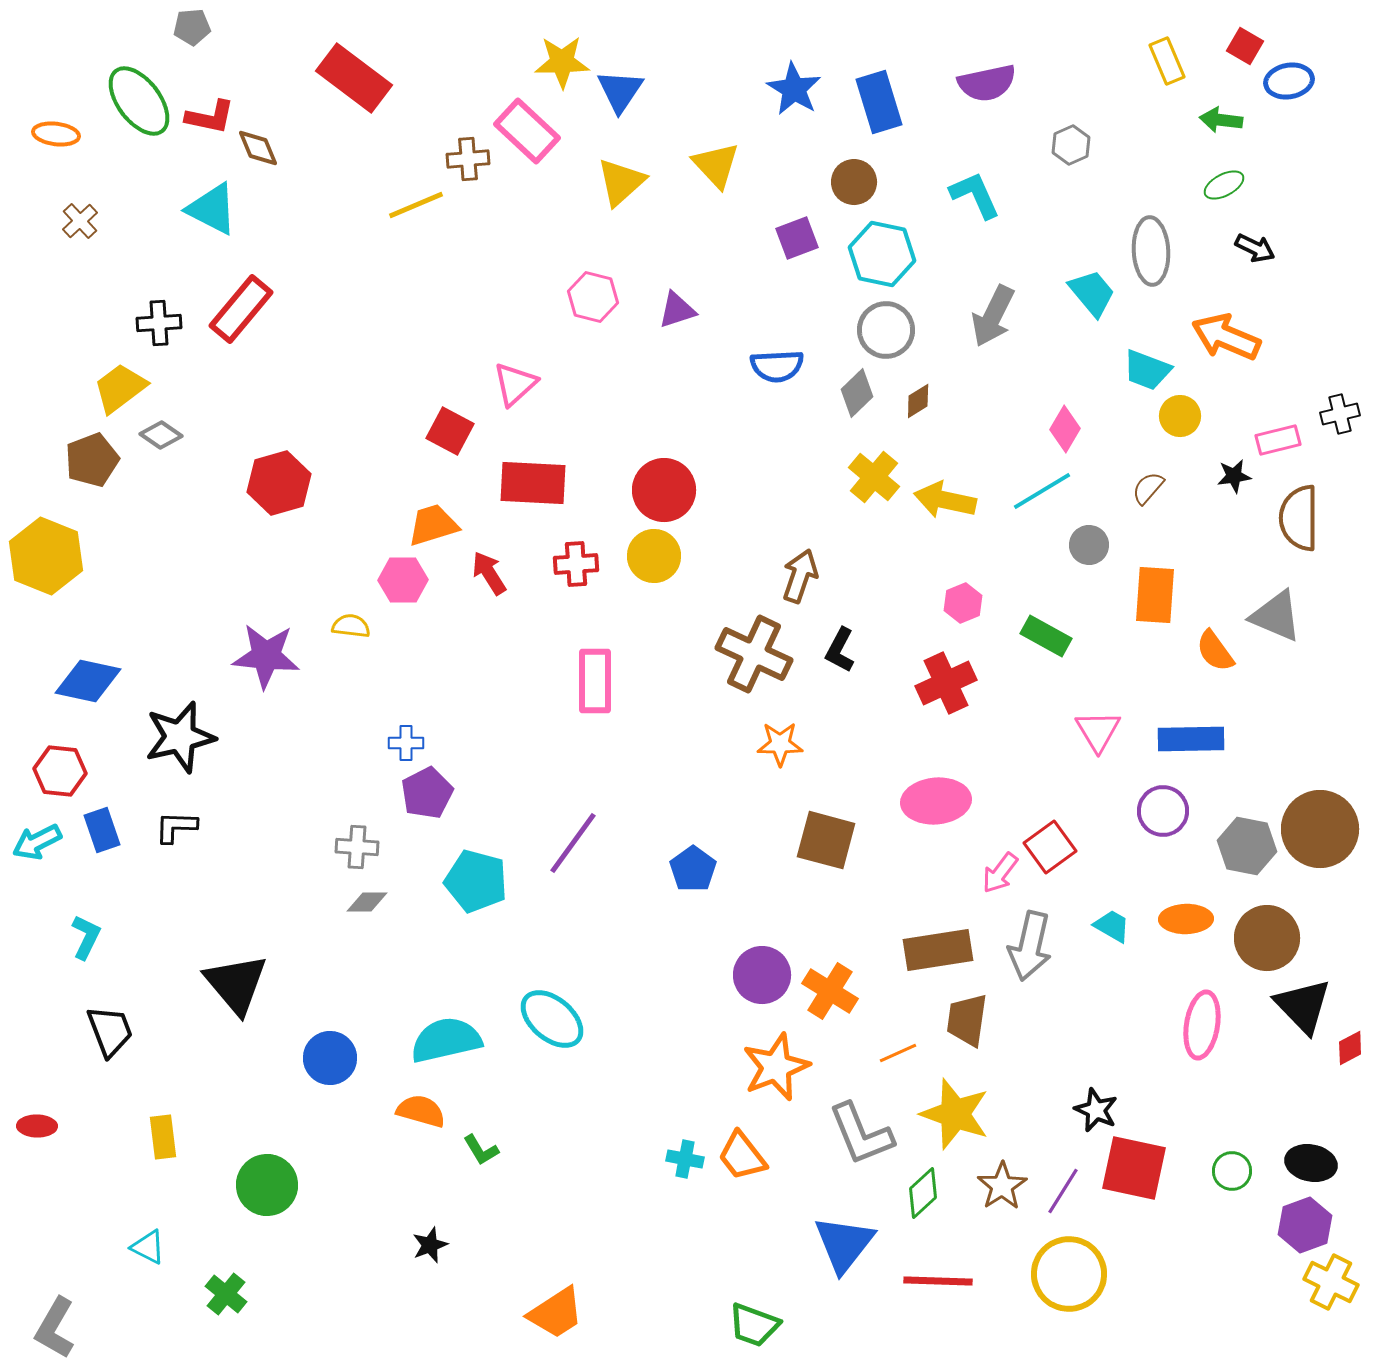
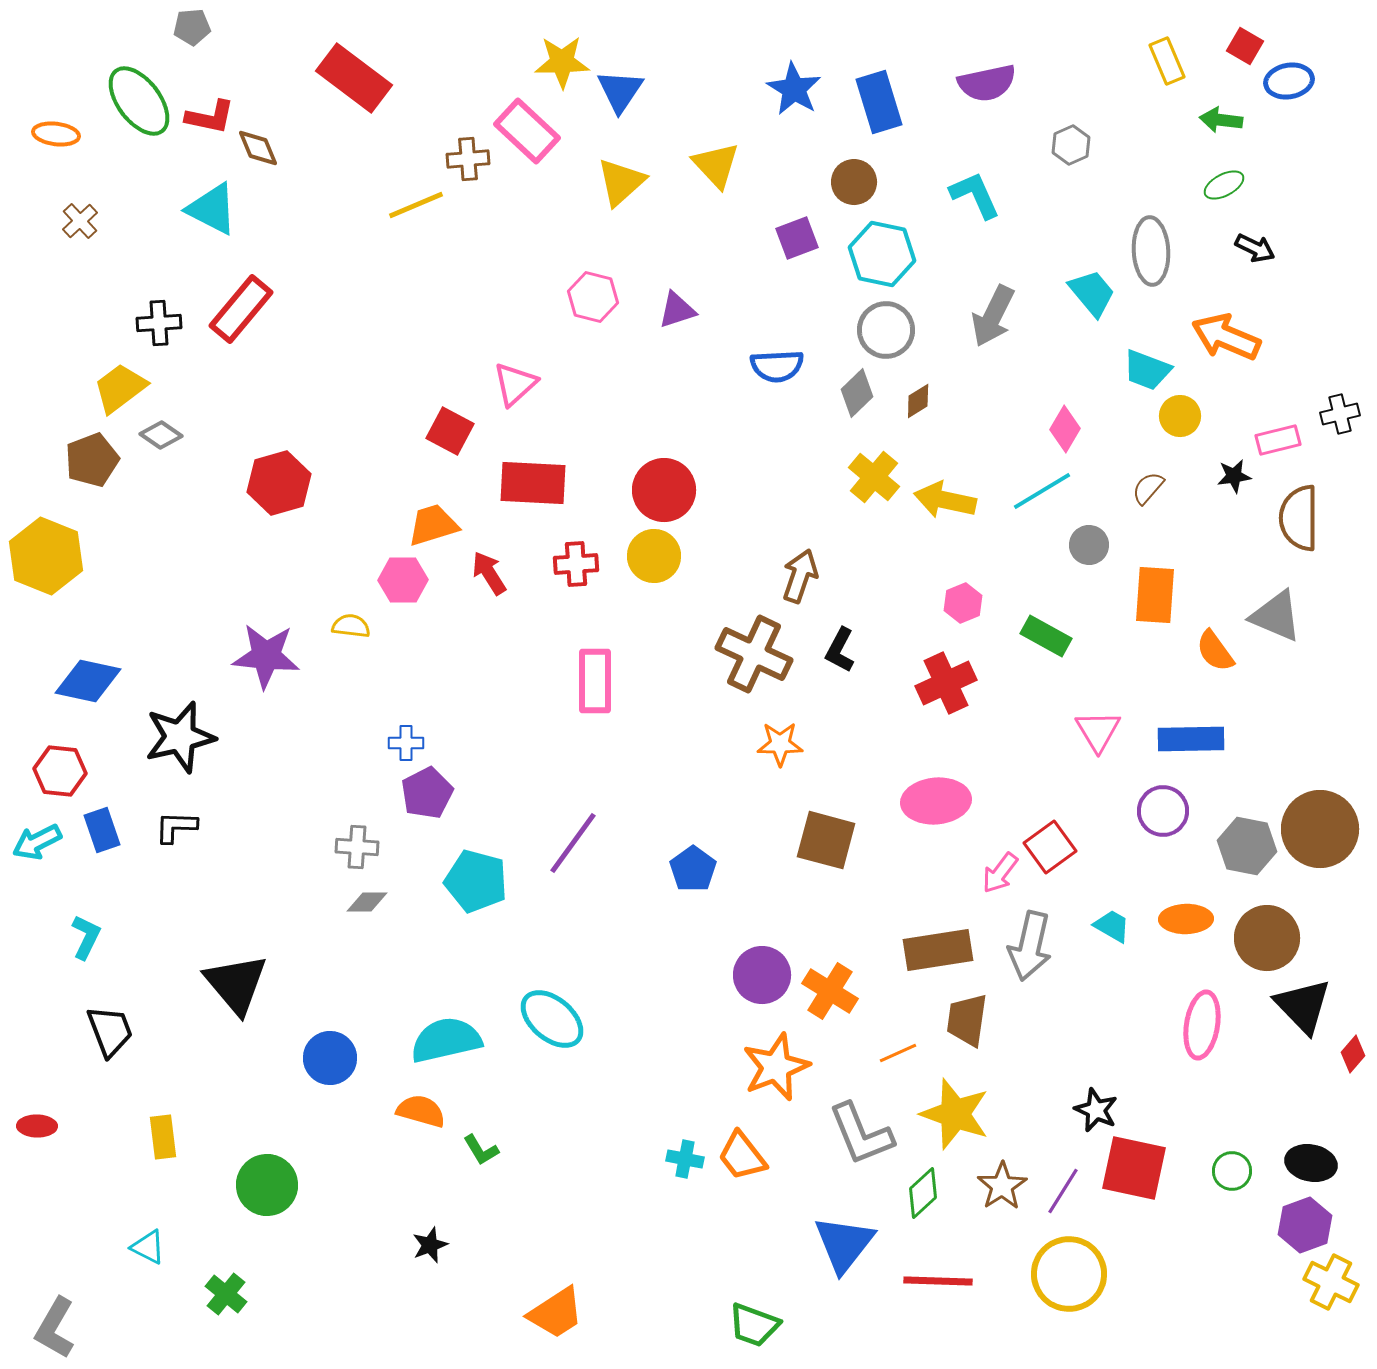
red diamond at (1350, 1048): moved 3 px right, 6 px down; rotated 21 degrees counterclockwise
